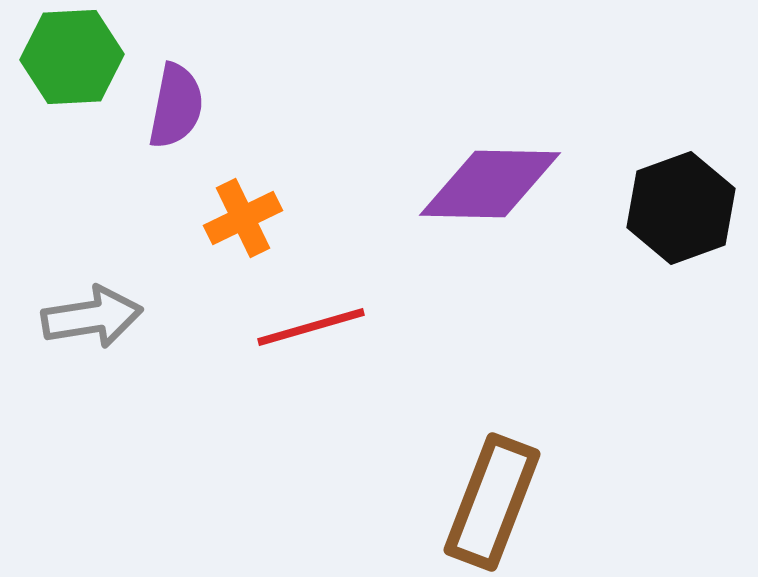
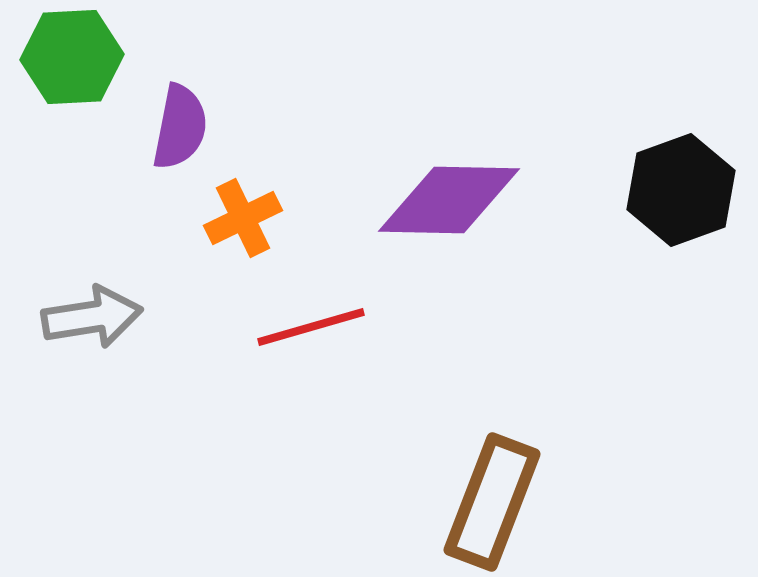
purple semicircle: moved 4 px right, 21 px down
purple diamond: moved 41 px left, 16 px down
black hexagon: moved 18 px up
